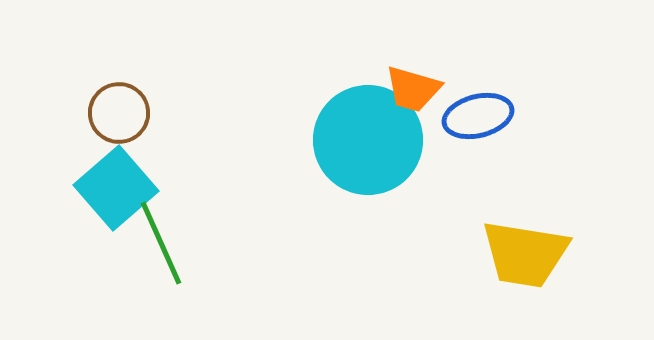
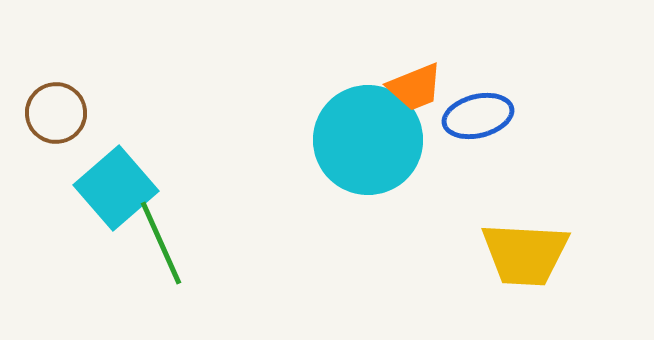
orange trapezoid: moved 2 px right, 2 px up; rotated 38 degrees counterclockwise
brown circle: moved 63 px left
yellow trapezoid: rotated 6 degrees counterclockwise
